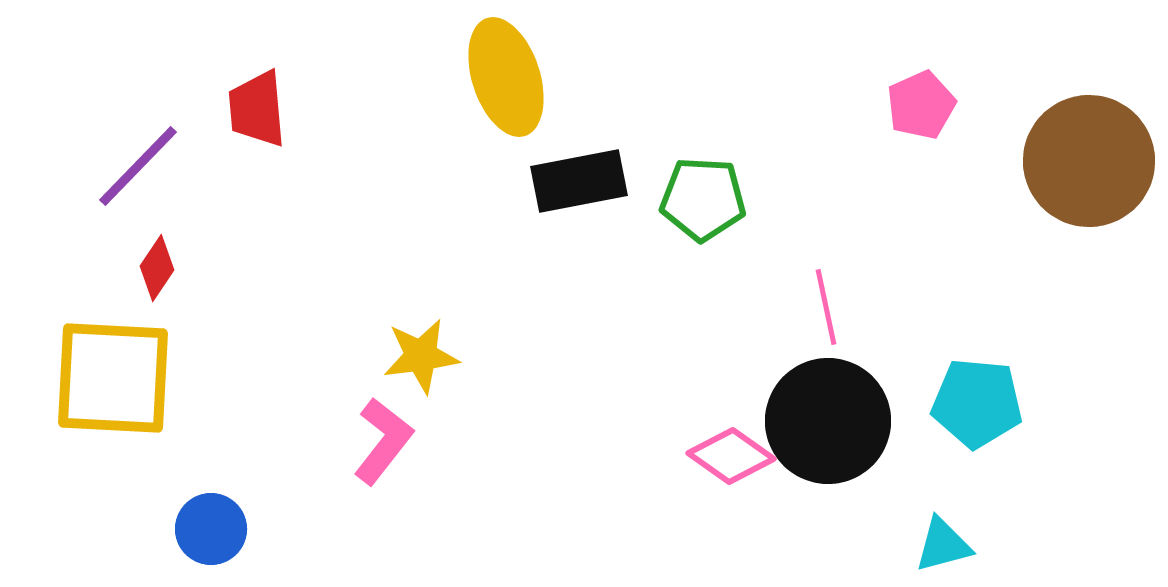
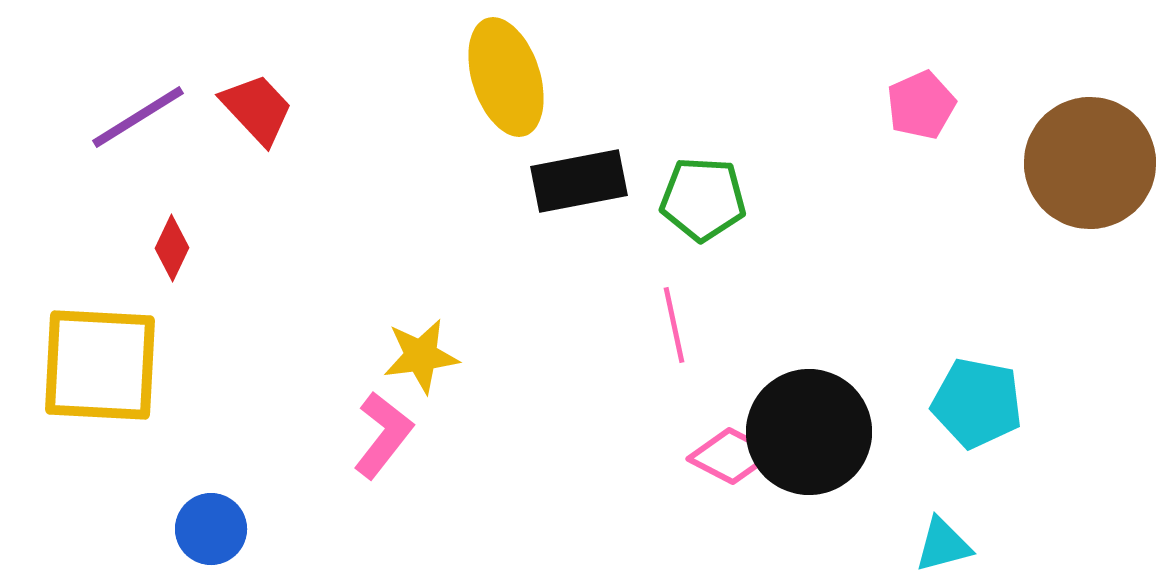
red trapezoid: rotated 142 degrees clockwise
brown circle: moved 1 px right, 2 px down
purple line: moved 49 px up; rotated 14 degrees clockwise
red diamond: moved 15 px right, 20 px up; rotated 8 degrees counterclockwise
pink line: moved 152 px left, 18 px down
yellow square: moved 13 px left, 13 px up
cyan pentagon: rotated 6 degrees clockwise
black circle: moved 19 px left, 11 px down
pink L-shape: moved 6 px up
pink diamond: rotated 8 degrees counterclockwise
